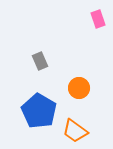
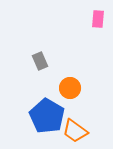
pink rectangle: rotated 24 degrees clockwise
orange circle: moved 9 px left
blue pentagon: moved 8 px right, 5 px down
